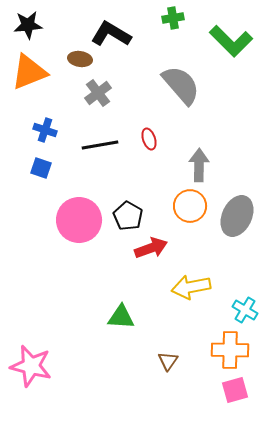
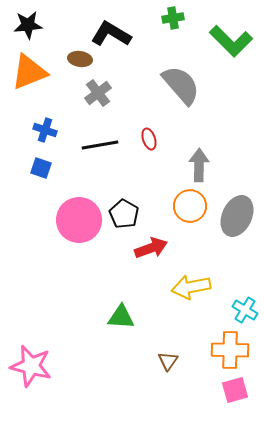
black pentagon: moved 4 px left, 2 px up
